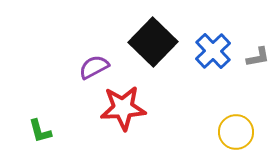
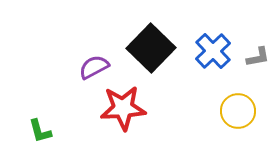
black square: moved 2 px left, 6 px down
yellow circle: moved 2 px right, 21 px up
